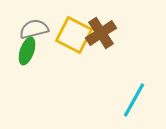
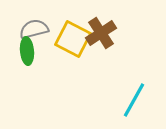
yellow square: moved 1 px left, 4 px down
green ellipse: rotated 24 degrees counterclockwise
